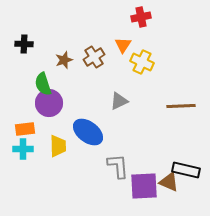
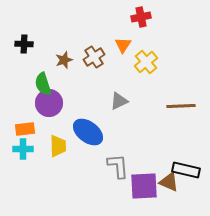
yellow cross: moved 4 px right; rotated 25 degrees clockwise
